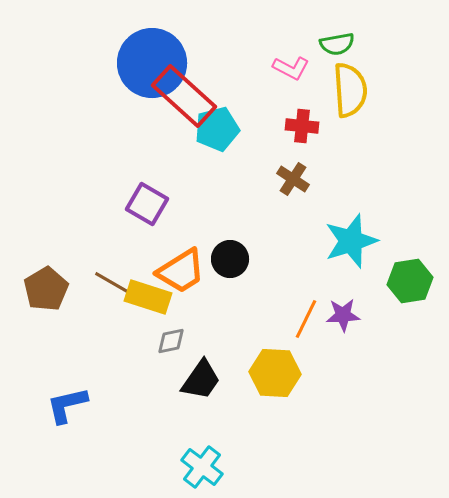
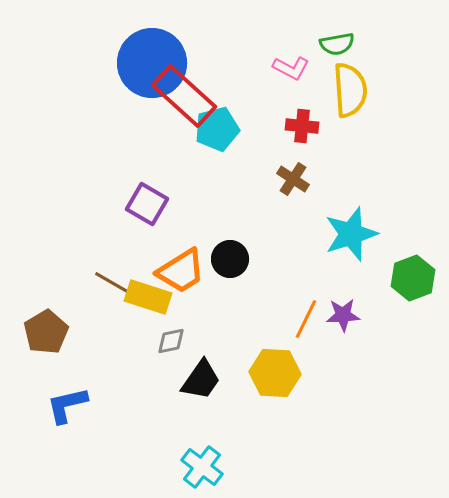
cyan star: moved 7 px up
green hexagon: moved 3 px right, 3 px up; rotated 12 degrees counterclockwise
brown pentagon: moved 43 px down
